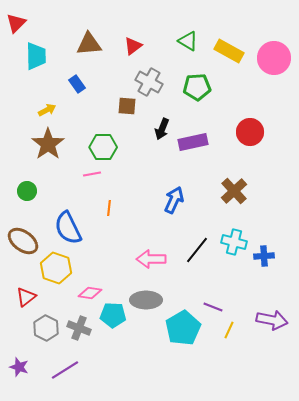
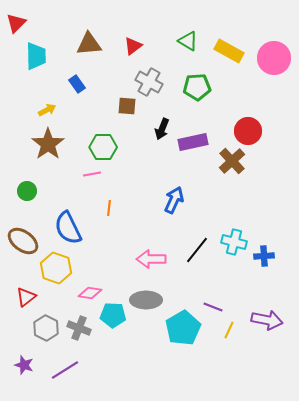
red circle at (250, 132): moved 2 px left, 1 px up
brown cross at (234, 191): moved 2 px left, 30 px up
purple arrow at (272, 320): moved 5 px left
purple star at (19, 367): moved 5 px right, 2 px up
